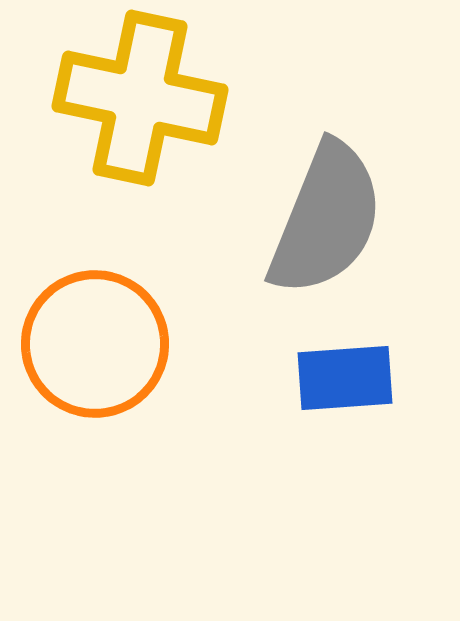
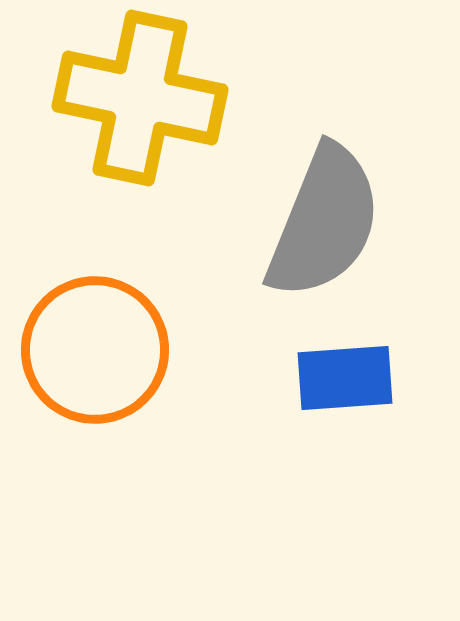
gray semicircle: moved 2 px left, 3 px down
orange circle: moved 6 px down
